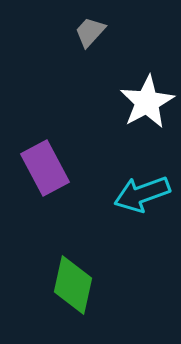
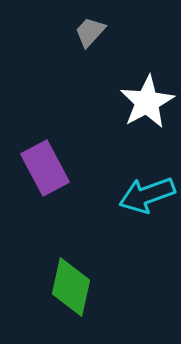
cyan arrow: moved 5 px right, 1 px down
green diamond: moved 2 px left, 2 px down
